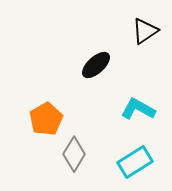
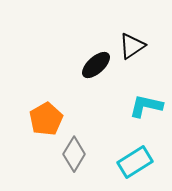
black triangle: moved 13 px left, 15 px down
cyan L-shape: moved 8 px right, 3 px up; rotated 16 degrees counterclockwise
